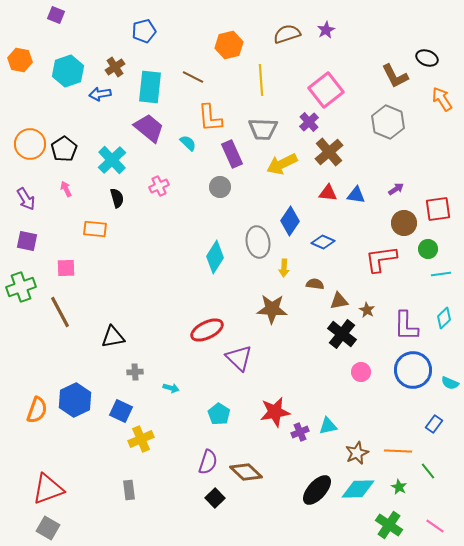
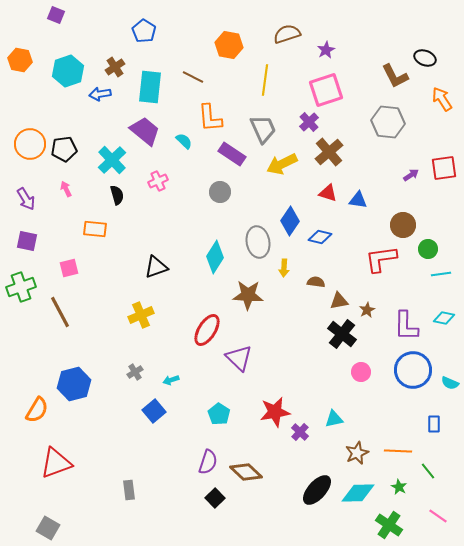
purple star at (326, 30): moved 20 px down
blue pentagon at (144, 31): rotated 25 degrees counterclockwise
orange hexagon at (229, 45): rotated 24 degrees clockwise
black ellipse at (427, 58): moved 2 px left
yellow line at (261, 80): moved 4 px right; rotated 12 degrees clockwise
pink square at (326, 90): rotated 20 degrees clockwise
gray hexagon at (388, 122): rotated 16 degrees counterclockwise
purple trapezoid at (149, 128): moved 4 px left, 3 px down
gray trapezoid at (263, 129): rotated 116 degrees counterclockwise
cyan semicircle at (188, 143): moved 4 px left, 2 px up
black pentagon at (64, 149): rotated 25 degrees clockwise
purple rectangle at (232, 154): rotated 32 degrees counterclockwise
pink cross at (159, 186): moved 1 px left, 5 px up
gray circle at (220, 187): moved 5 px down
purple arrow at (396, 189): moved 15 px right, 14 px up
red triangle at (328, 193): rotated 12 degrees clockwise
blue triangle at (356, 195): moved 2 px right, 5 px down
black semicircle at (117, 198): moved 3 px up
red square at (438, 209): moved 6 px right, 41 px up
brown circle at (404, 223): moved 1 px left, 2 px down
blue diamond at (323, 242): moved 3 px left, 5 px up; rotated 10 degrees counterclockwise
pink square at (66, 268): moved 3 px right; rotated 12 degrees counterclockwise
brown semicircle at (315, 284): moved 1 px right, 2 px up
brown star at (272, 309): moved 24 px left, 14 px up
brown star at (367, 310): rotated 14 degrees clockwise
cyan diamond at (444, 318): rotated 55 degrees clockwise
red ellipse at (207, 330): rotated 32 degrees counterclockwise
black triangle at (113, 337): moved 43 px right, 70 px up; rotated 10 degrees counterclockwise
gray cross at (135, 372): rotated 28 degrees counterclockwise
cyan arrow at (171, 388): moved 8 px up; rotated 147 degrees clockwise
blue hexagon at (75, 400): moved 1 px left, 16 px up; rotated 12 degrees clockwise
orange semicircle at (37, 410): rotated 12 degrees clockwise
blue square at (121, 411): moved 33 px right; rotated 25 degrees clockwise
blue rectangle at (434, 424): rotated 36 degrees counterclockwise
cyan triangle at (328, 426): moved 6 px right, 7 px up
purple cross at (300, 432): rotated 24 degrees counterclockwise
yellow cross at (141, 439): moved 124 px up
red triangle at (48, 489): moved 8 px right, 26 px up
cyan diamond at (358, 489): moved 4 px down
pink line at (435, 526): moved 3 px right, 10 px up
